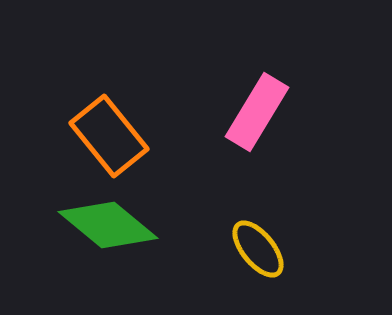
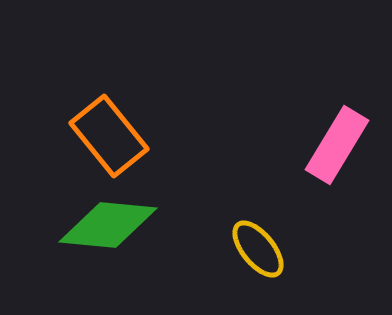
pink rectangle: moved 80 px right, 33 px down
green diamond: rotated 34 degrees counterclockwise
